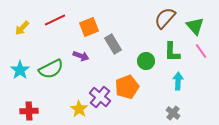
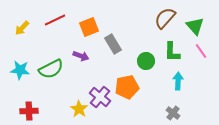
cyan star: rotated 30 degrees counterclockwise
orange pentagon: rotated 10 degrees clockwise
